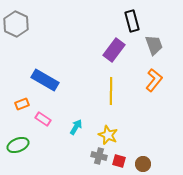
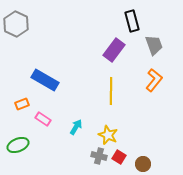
red square: moved 4 px up; rotated 16 degrees clockwise
